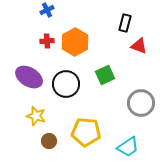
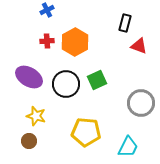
green square: moved 8 px left, 5 px down
brown circle: moved 20 px left
cyan trapezoid: rotated 30 degrees counterclockwise
